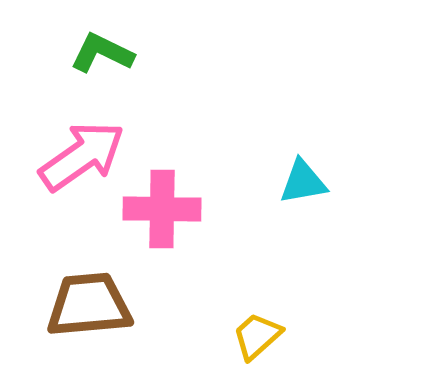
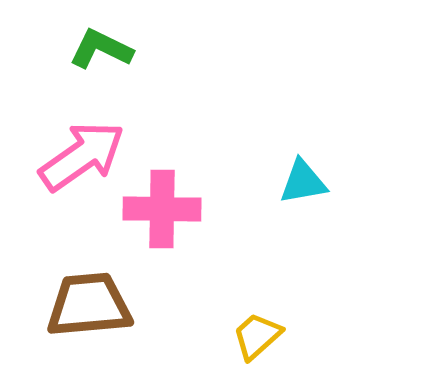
green L-shape: moved 1 px left, 4 px up
